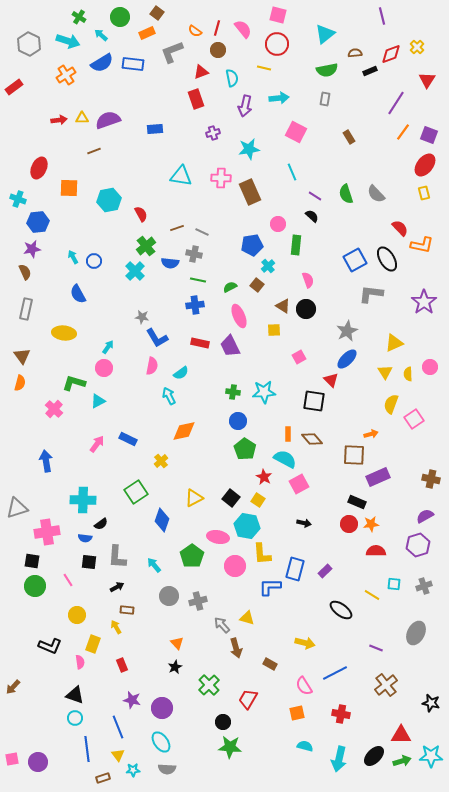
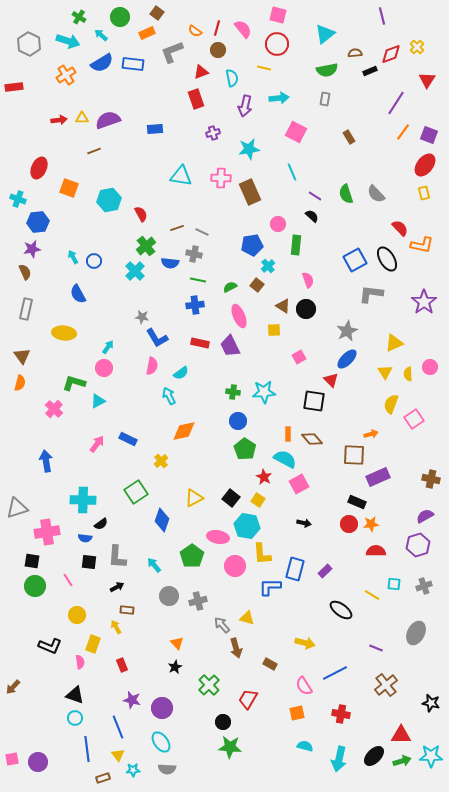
red rectangle at (14, 87): rotated 30 degrees clockwise
orange square at (69, 188): rotated 18 degrees clockwise
